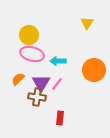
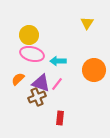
purple triangle: rotated 42 degrees counterclockwise
brown cross: rotated 30 degrees counterclockwise
